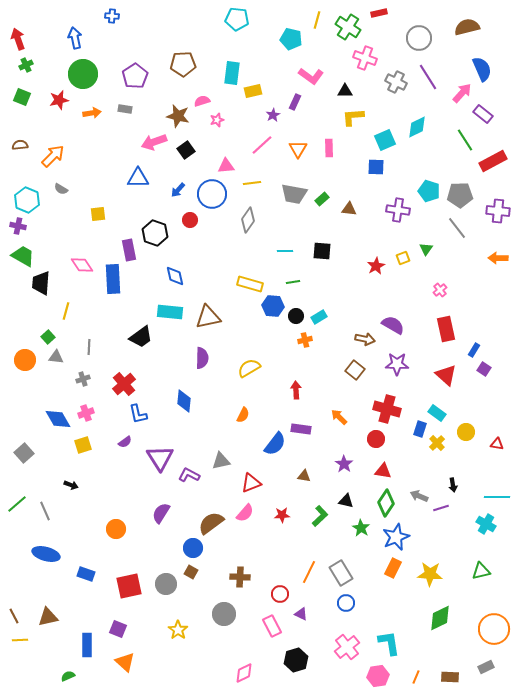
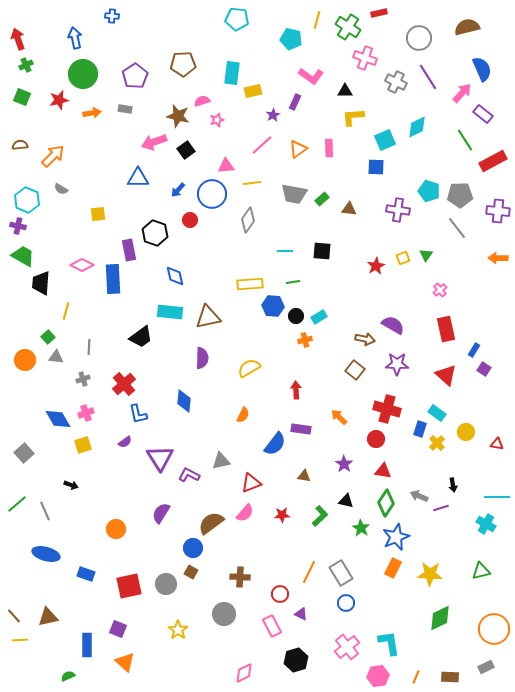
orange triangle at (298, 149): rotated 24 degrees clockwise
green triangle at (426, 249): moved 6 px down
pink diamond at (82, 265): rotated 30 degrees counterclockwise
yellow rectangle at (250, 284): rotated 20 degrees counterclockwise
brown line at (14, 616): rotated 14 degrees counterclockwise
